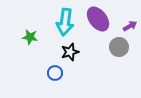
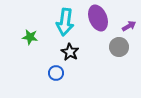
purple ellipse: moved 1 px up; rotated 15 degrees clockwise
purple arrow: moved 1 px left
black star: rotated 24 degrees counterclockwise
blue circle: moved 1 px right
